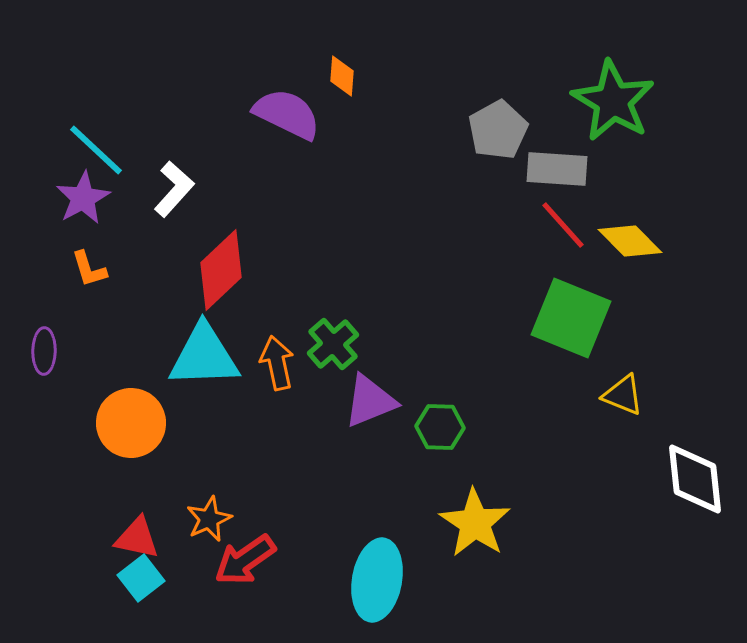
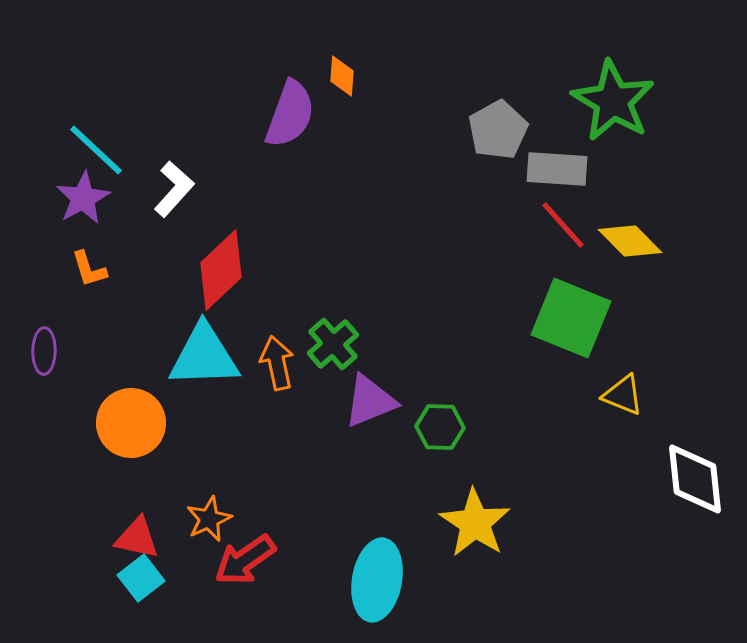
purple semicircle: moved 3 px right; rotated 84 degrees clockwise
